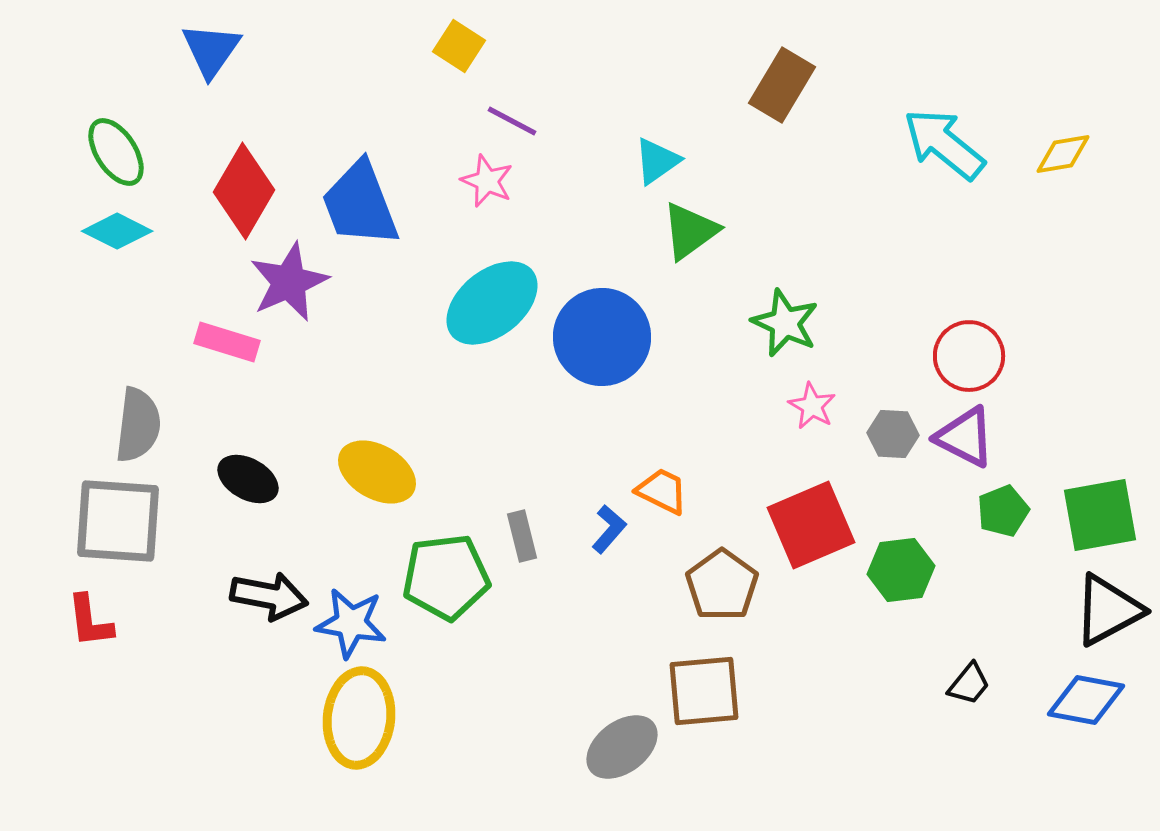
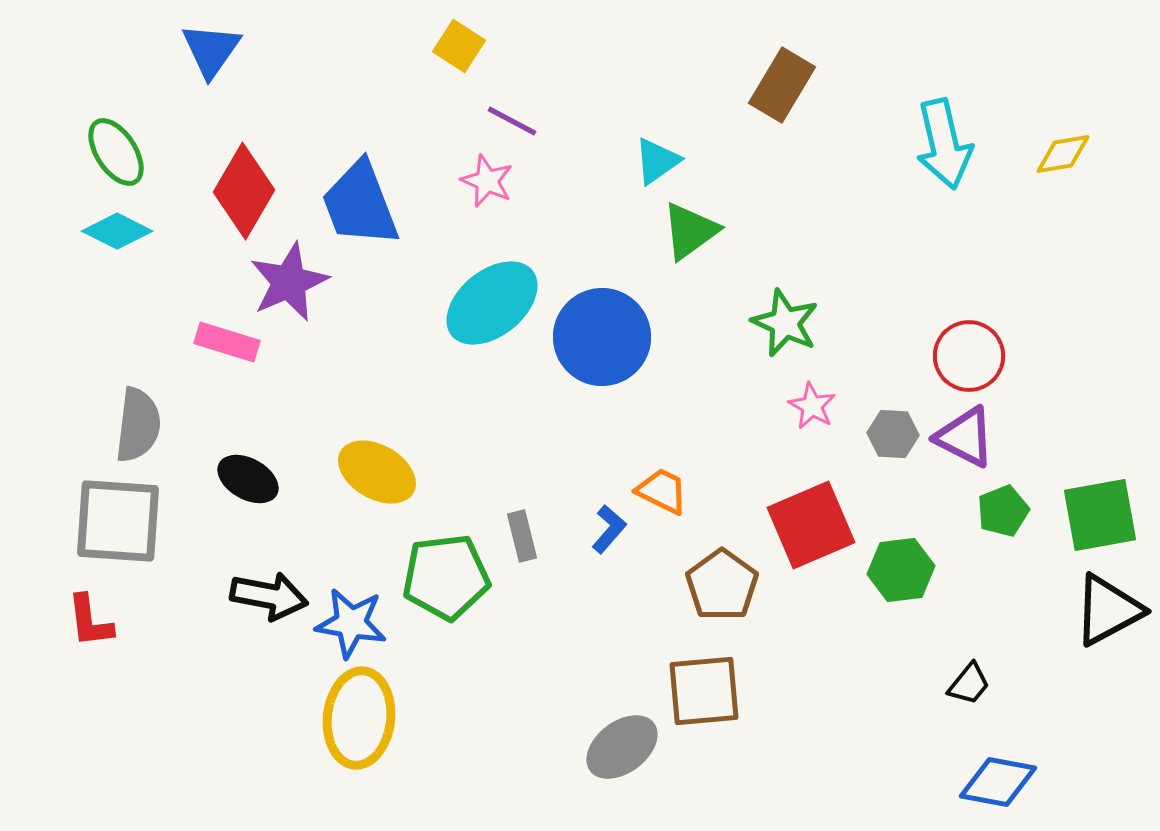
cyan arrow at (944, 144): rotated 142 degrees counterclockwise
blue diamond at (1086, 700): moved 88 px left, 82 px down
